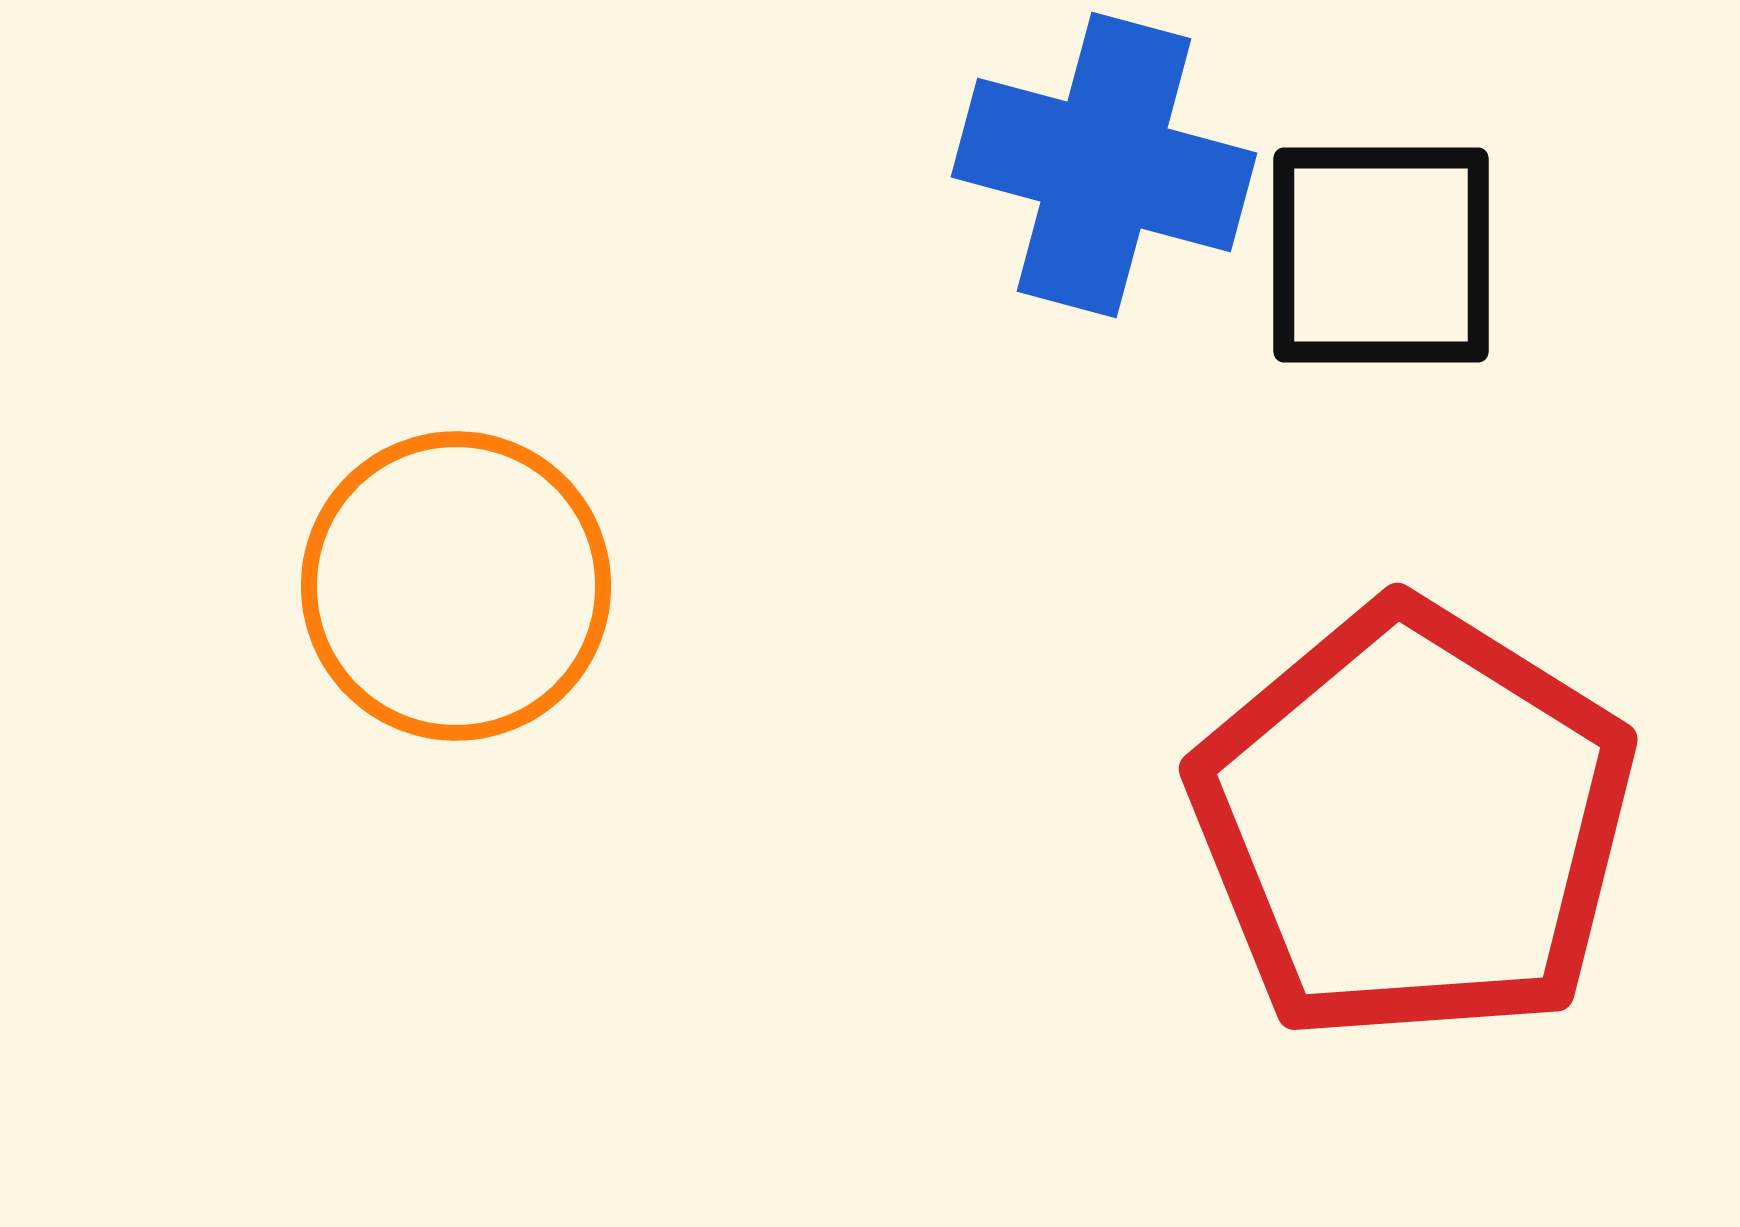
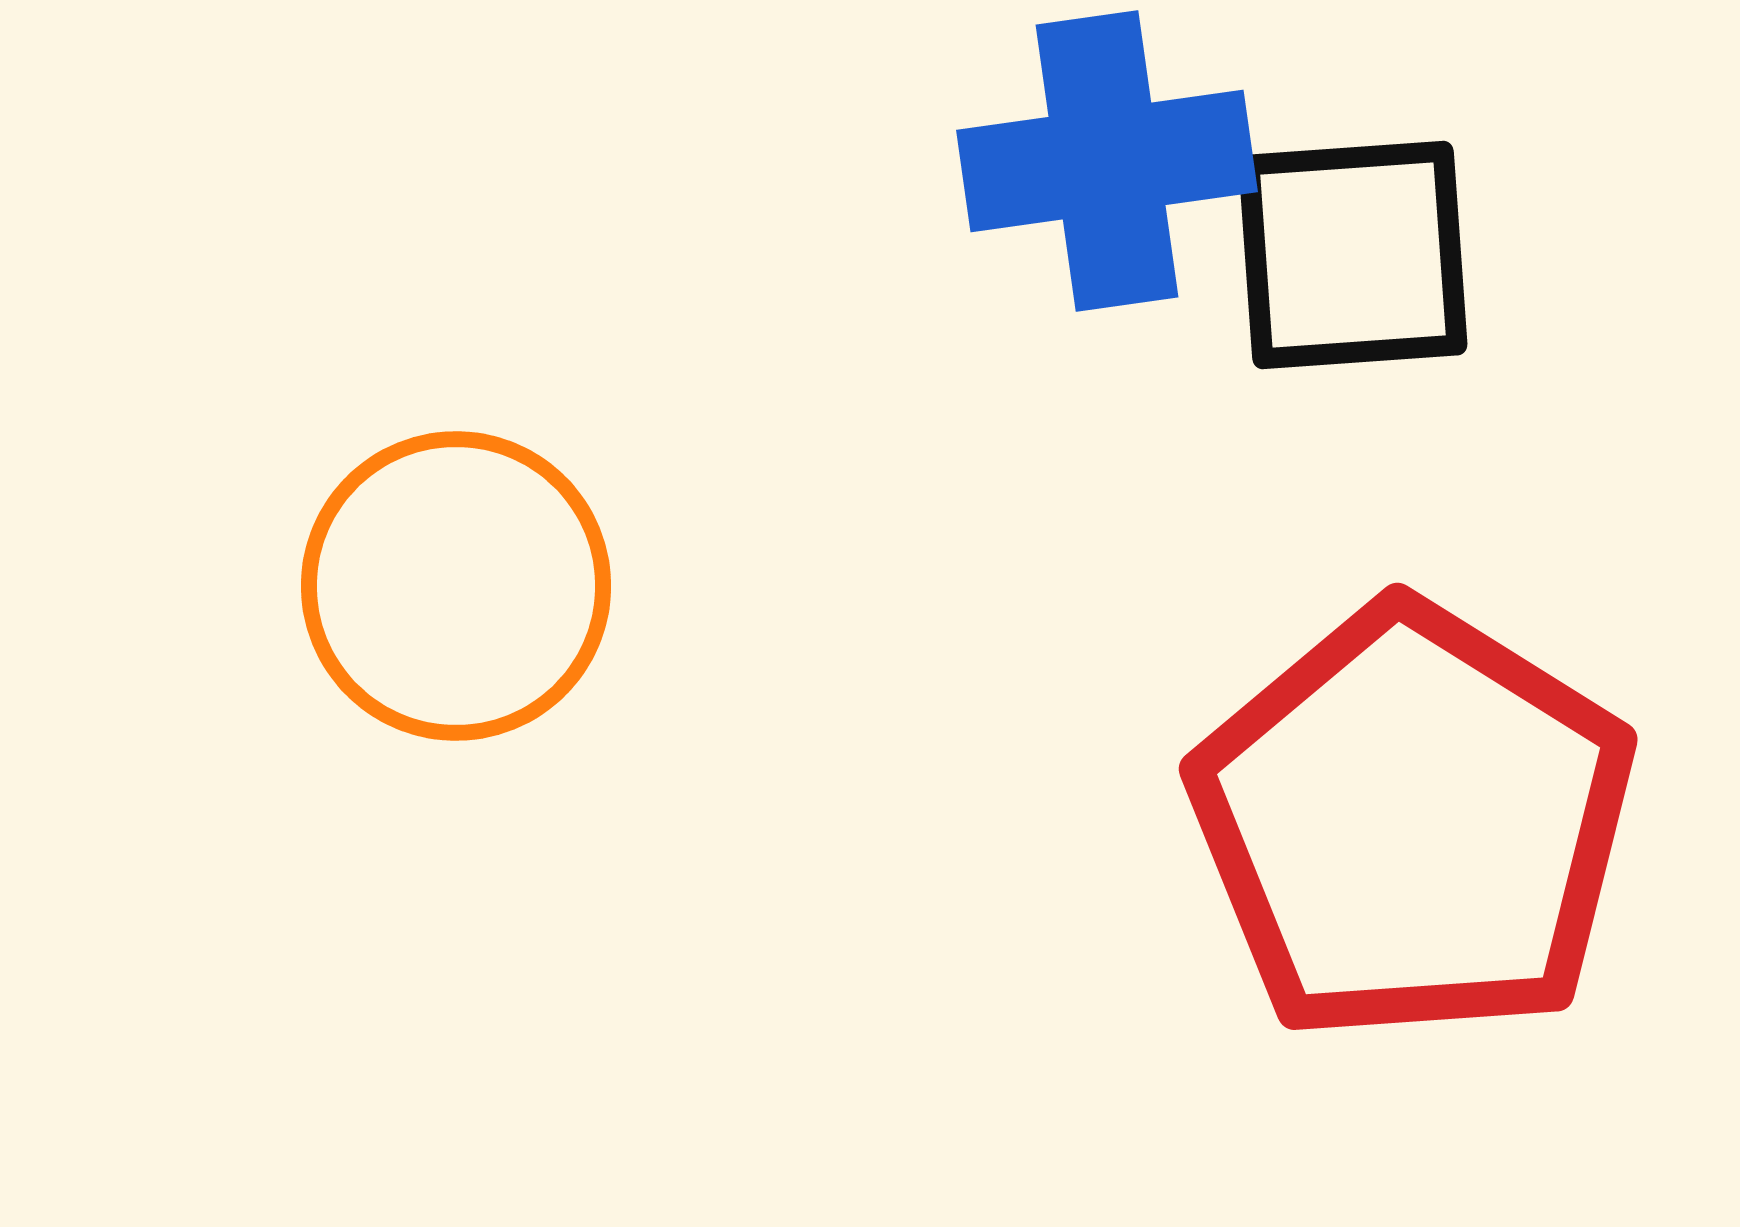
blue cross: moved 3 px right, 4 px up; rotated 23 degrees counterclockwise
black square: moved 28 px left; rotated 4 degrees counterclockwise
